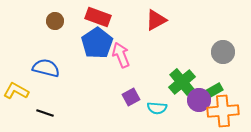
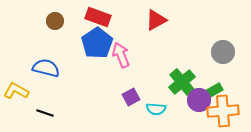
cyan semicircle: moved 1 px left, 1 px down
